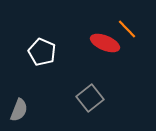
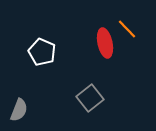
red ellipse: rotated 56 degrees clockwise
